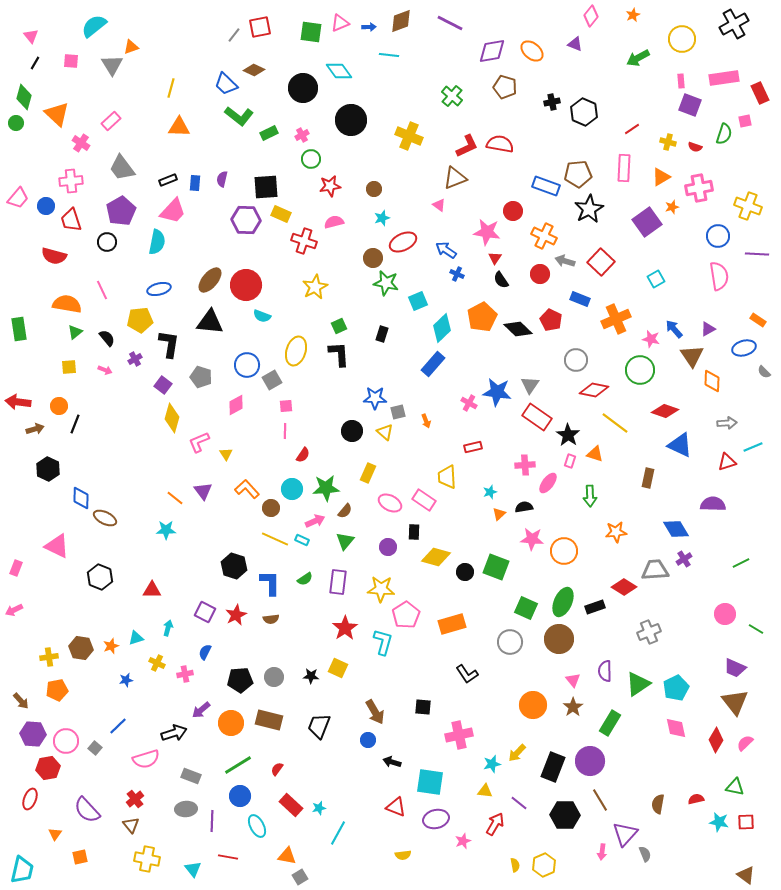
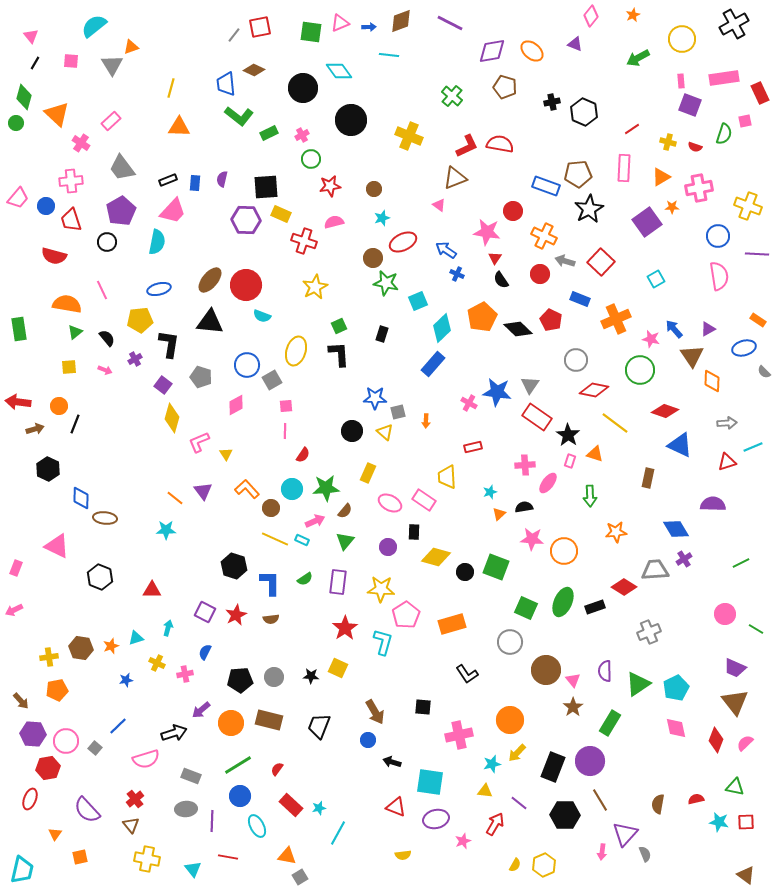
blue trapezoid at (226, 84): rotated 40 degrees clockwise
orange star at (672, 207): rotated 16 degrees clockwise
orange arrow at (426, 421): rotated 24 degrees clockwise
brown ellipse at (105, 518): rotated 20 degrees counterclockwise
brown circle at (559, 639): moved 13 px left, 31 px down
orange circle at (533, 705): moved 23 px left, 15 px down
red diamond at (716, 740): rotated 10 degrees counterclockwise
yellow semicircle at (515, 865): rotated 40 degrees clockwise
